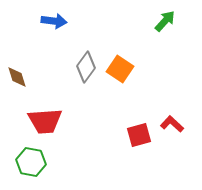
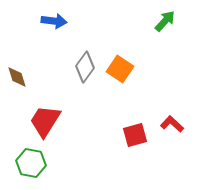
gray diamond: moved 1 px left
red trapezoid: rotated 126 degrees clockwise
red square: moved 4 px left
green hexagon: moved 1 px down
